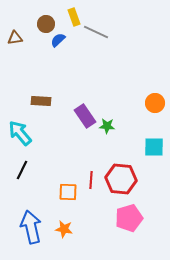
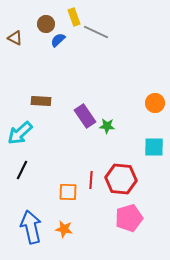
brown triangle: rotated 35 degrees clockwise
cyan arrow: rotated 92 degrees counterclockwise
